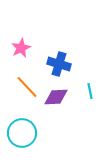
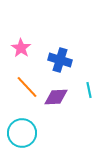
pink star: rotated 12 degrees counterclockwise
blue cross: moved 1 px right, 4 px up
cyan line: moved 1 px left, 1 px up
